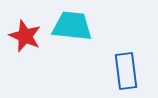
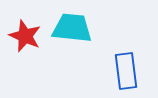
cyan trapezoid: moved 2 px down
